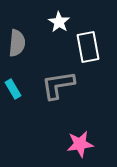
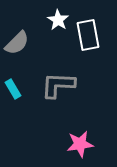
white star: moved 1 px left, 2 px up
gray semicircle: rotated 40 degrees clockwise
white rectangle: moved 12 px up
gray L-shape: rotated 12 degrees clockwise
